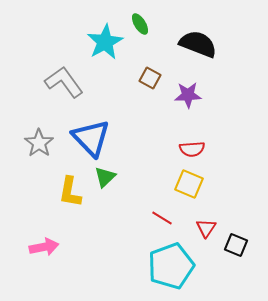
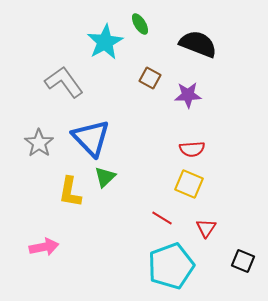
black square: moved 7 px right, 16 px down
